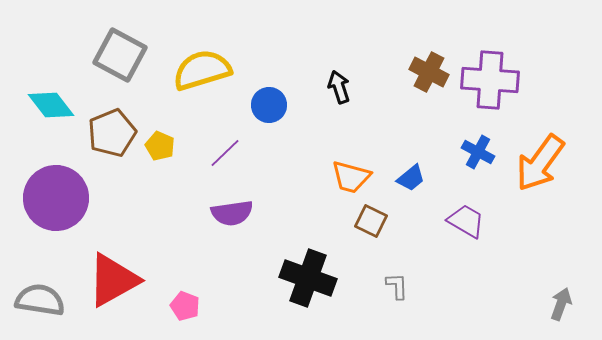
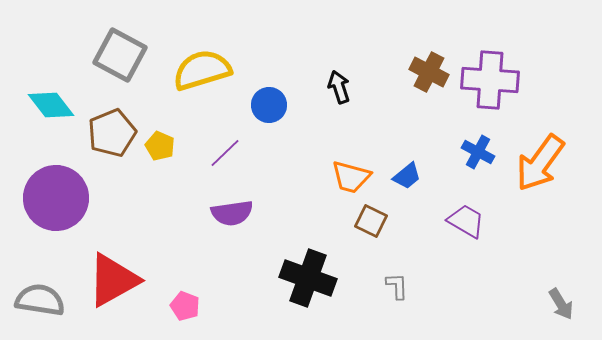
blue trapezoid: moved 4 px left, 2 px up
gray arrow: rotated 128 degrees clockwise
